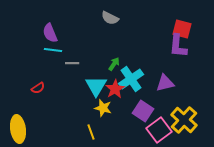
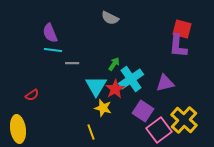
red semicircle: moved 6 px left, 7 px down
